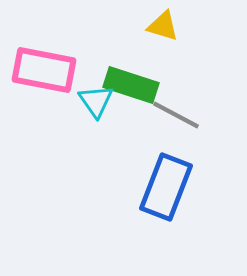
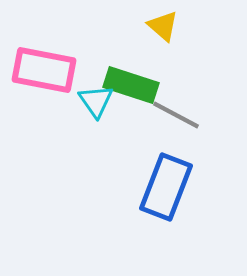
yellow triangle: rotated 24 degrees clockwise
